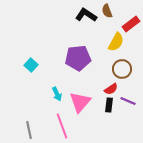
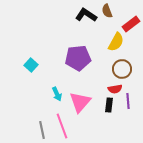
red semicircle: moved 4 px right; rotated 24 degrees clockwise
purple line: rotated 63 degrees clockwise
gray line: moved 13 px right
